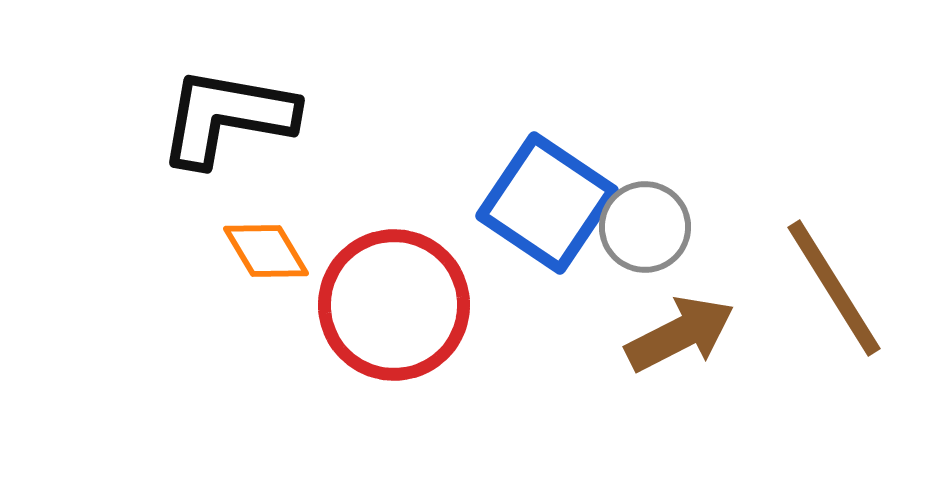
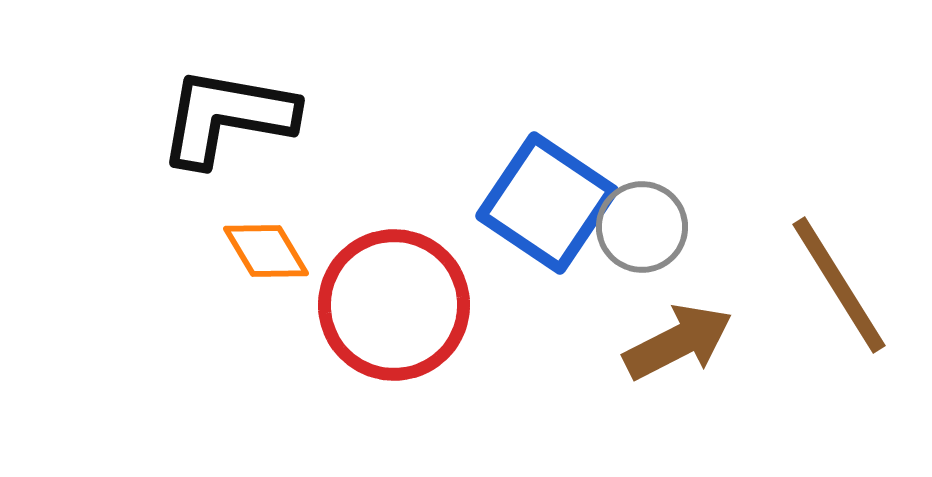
gray circle: moved 3 px left
brown line: moved 5 px right, 3 px up
brown arrow: moved 2 px left, 8 px down
